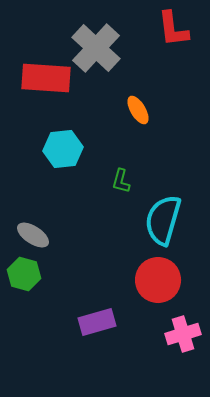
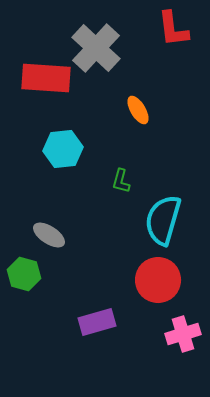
gray ellipse: moved 16 px right
